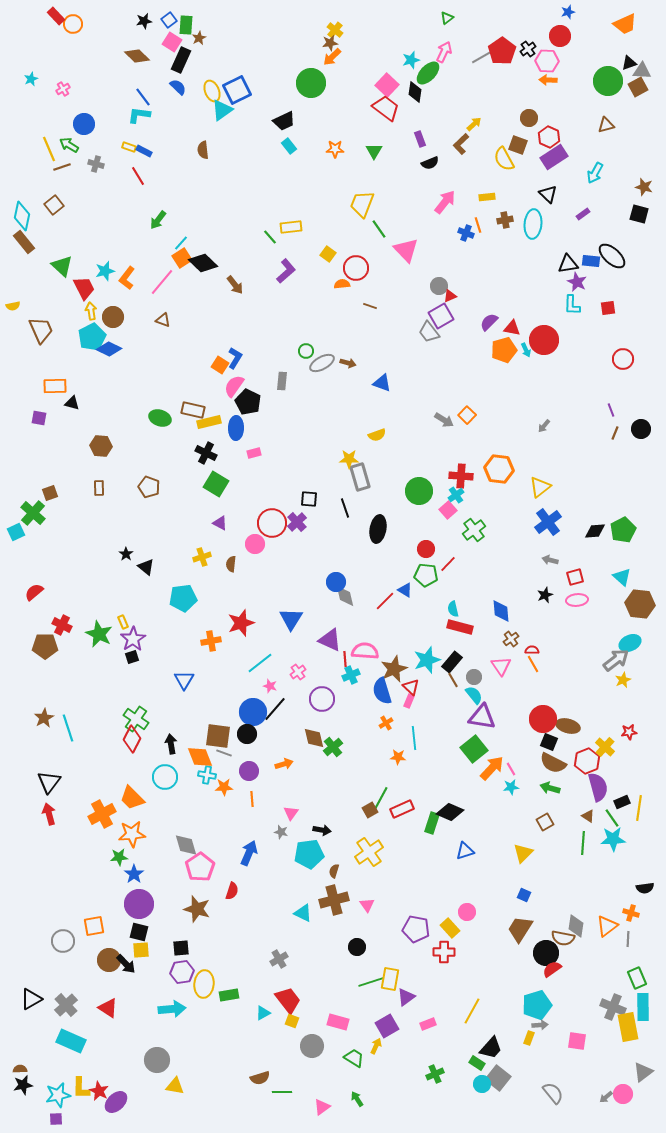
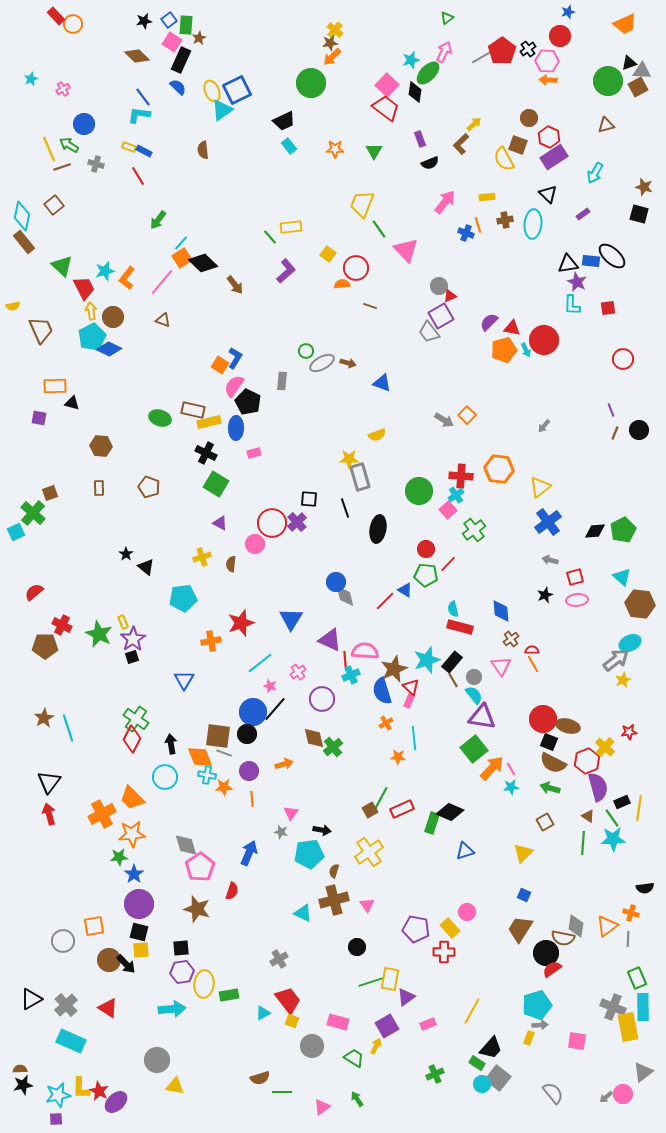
black circle at (641, 429): moved 2 px left, 1 px down
